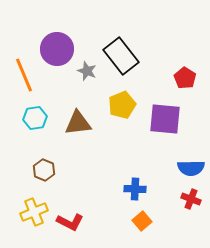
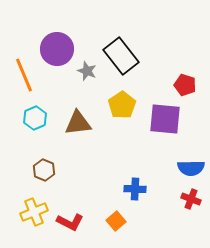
red pentagon: moved 7 px down; rotated 15 degrees counterclockwise
yellow pentagon: rotated 12 degrees counterclockwise
cyan hexagon: rotated 15 degrees counterclockwise
orange square: moved 26 px left
